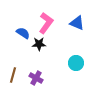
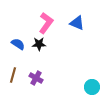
blue semicircle: moved 5 px left, 11 px down
cyan circle: moved 16 px right, 24 px down
